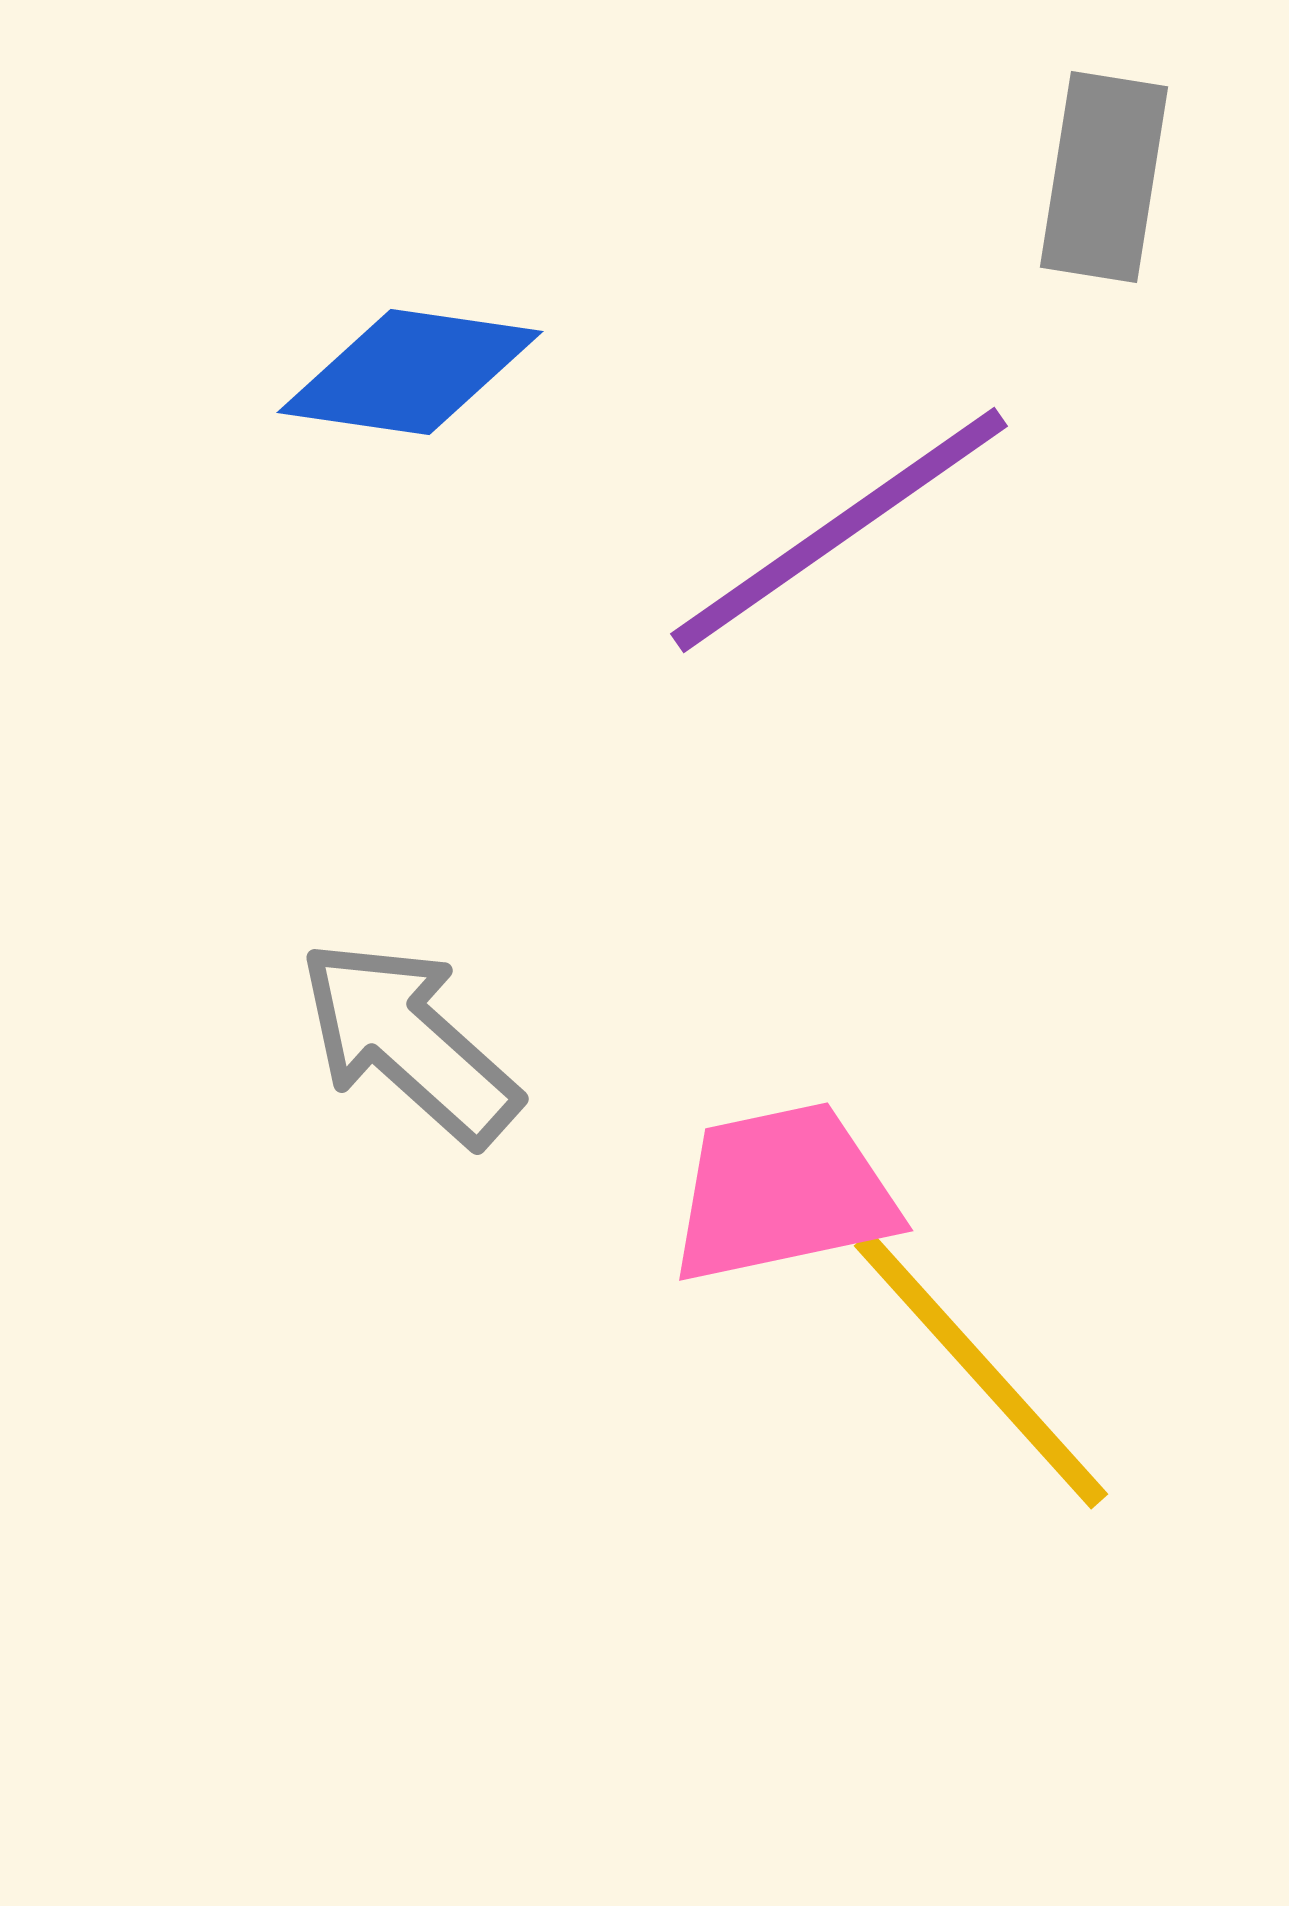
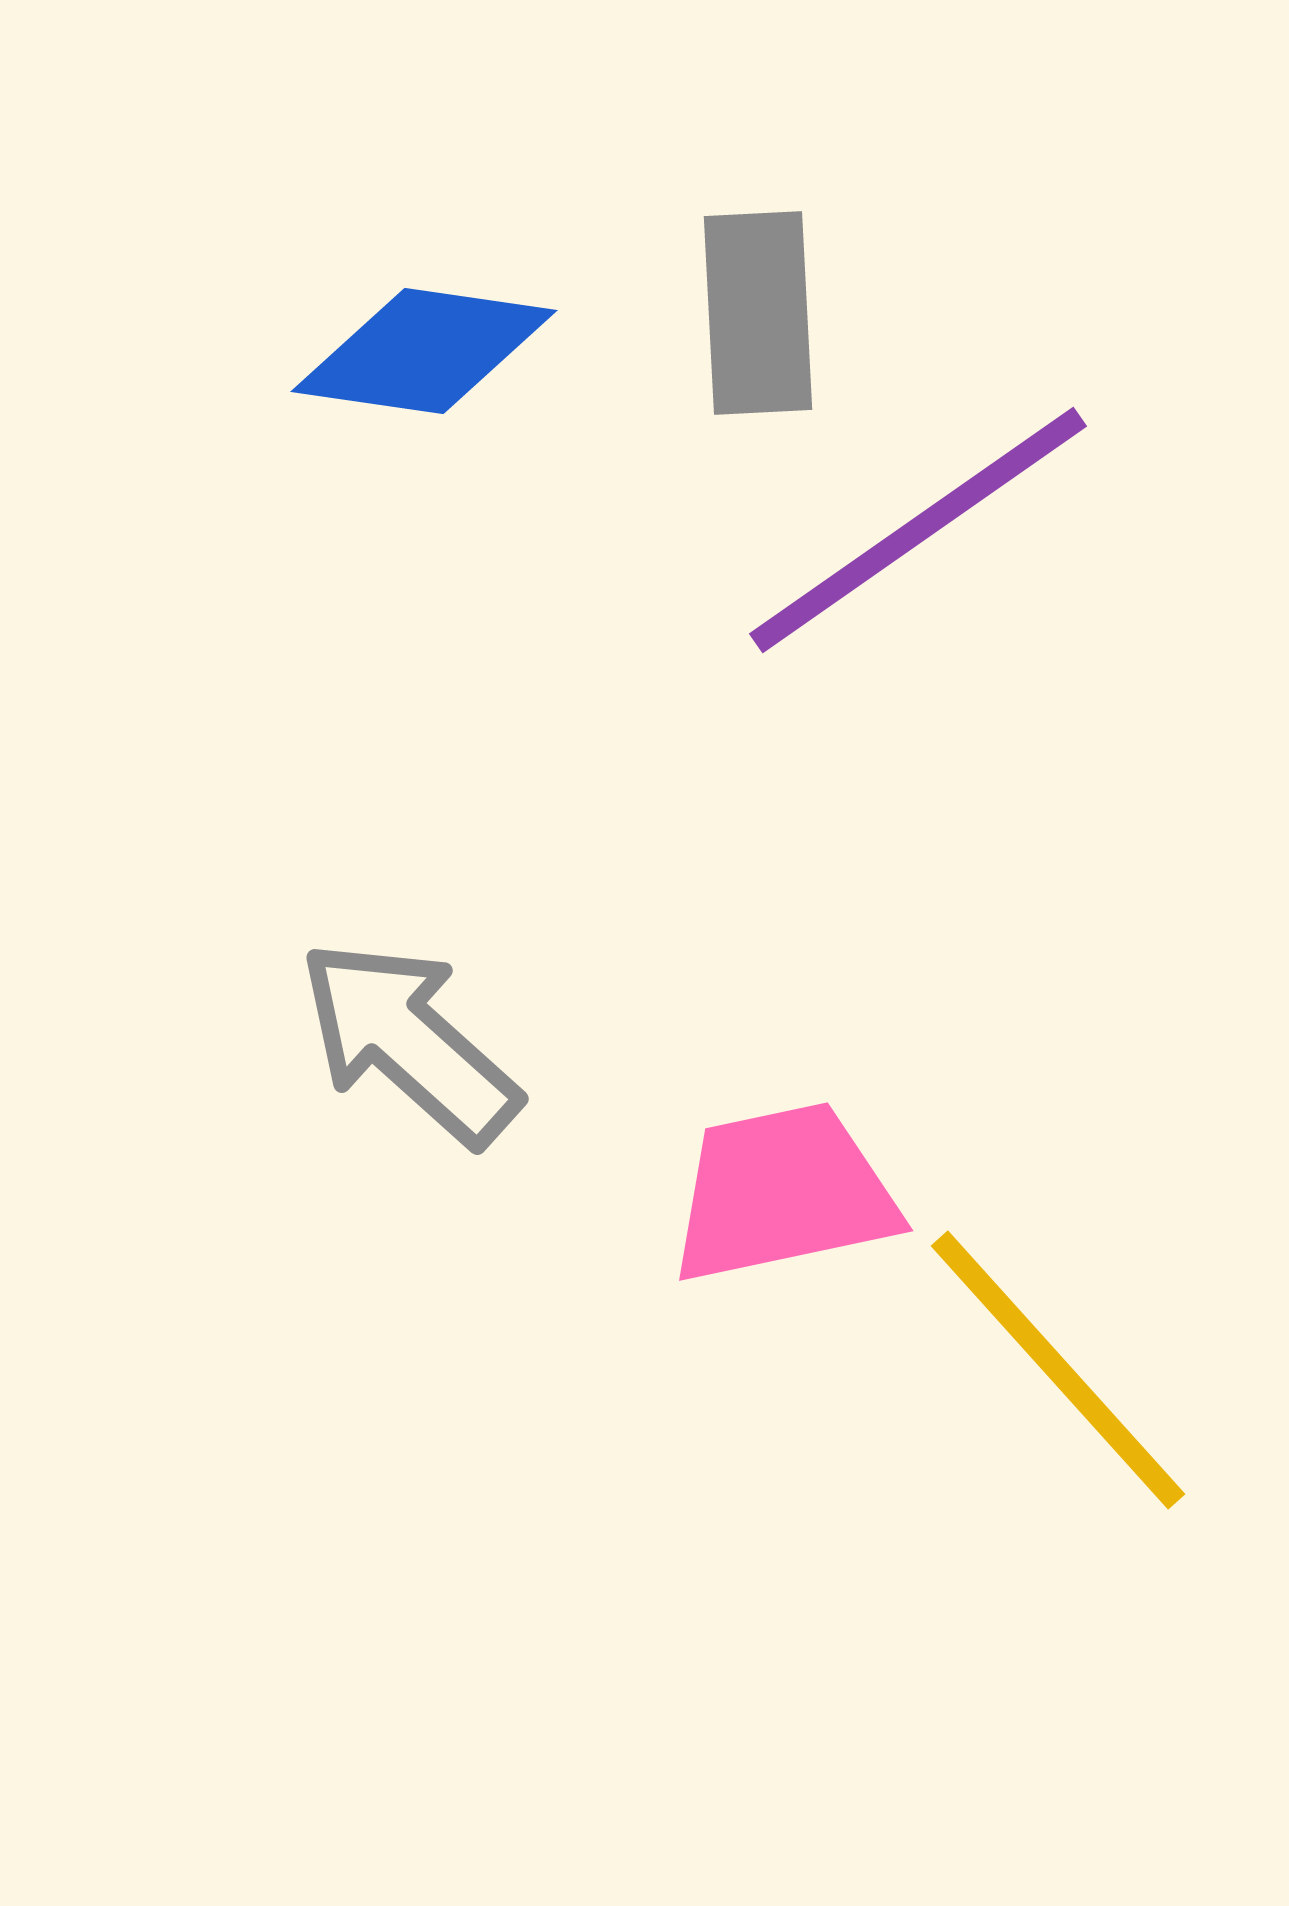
gray rectangle: moved 346 px left, 136 px down; rotated 12 degrees counterclockwise
blue diamond: moved 14 px right, 21 px up
purple line: moved 79 px right
yellow line: moved 77 px right
